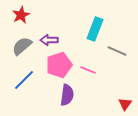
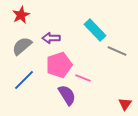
cyan rectangle: moved 1 px down; rotated 65 degrees counterclockwise
purple arrow: moved 2 px right, 2 px up
pink line: moved 5 px left, 8 px down
purple semicircle: rotated 40 degrees counterclockwise
